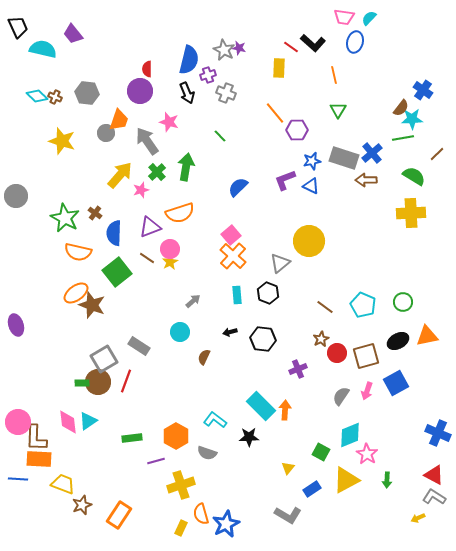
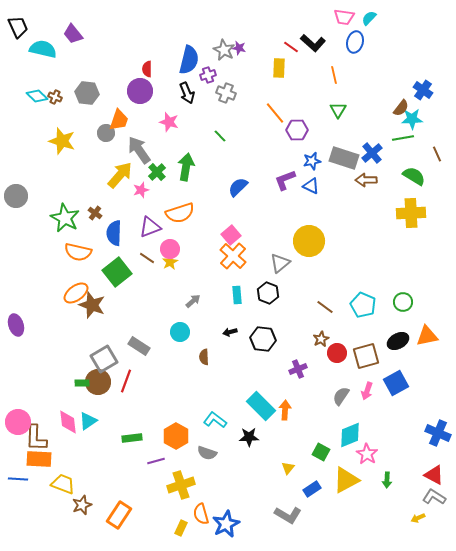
gray arrow at (147, 141): moved 8 px left, 9 px down
brown line at (437, 154): rotated 70 degrees counterclockwise
brown semicircle at (204, 357): rotated 28 degrees counterclockwise
